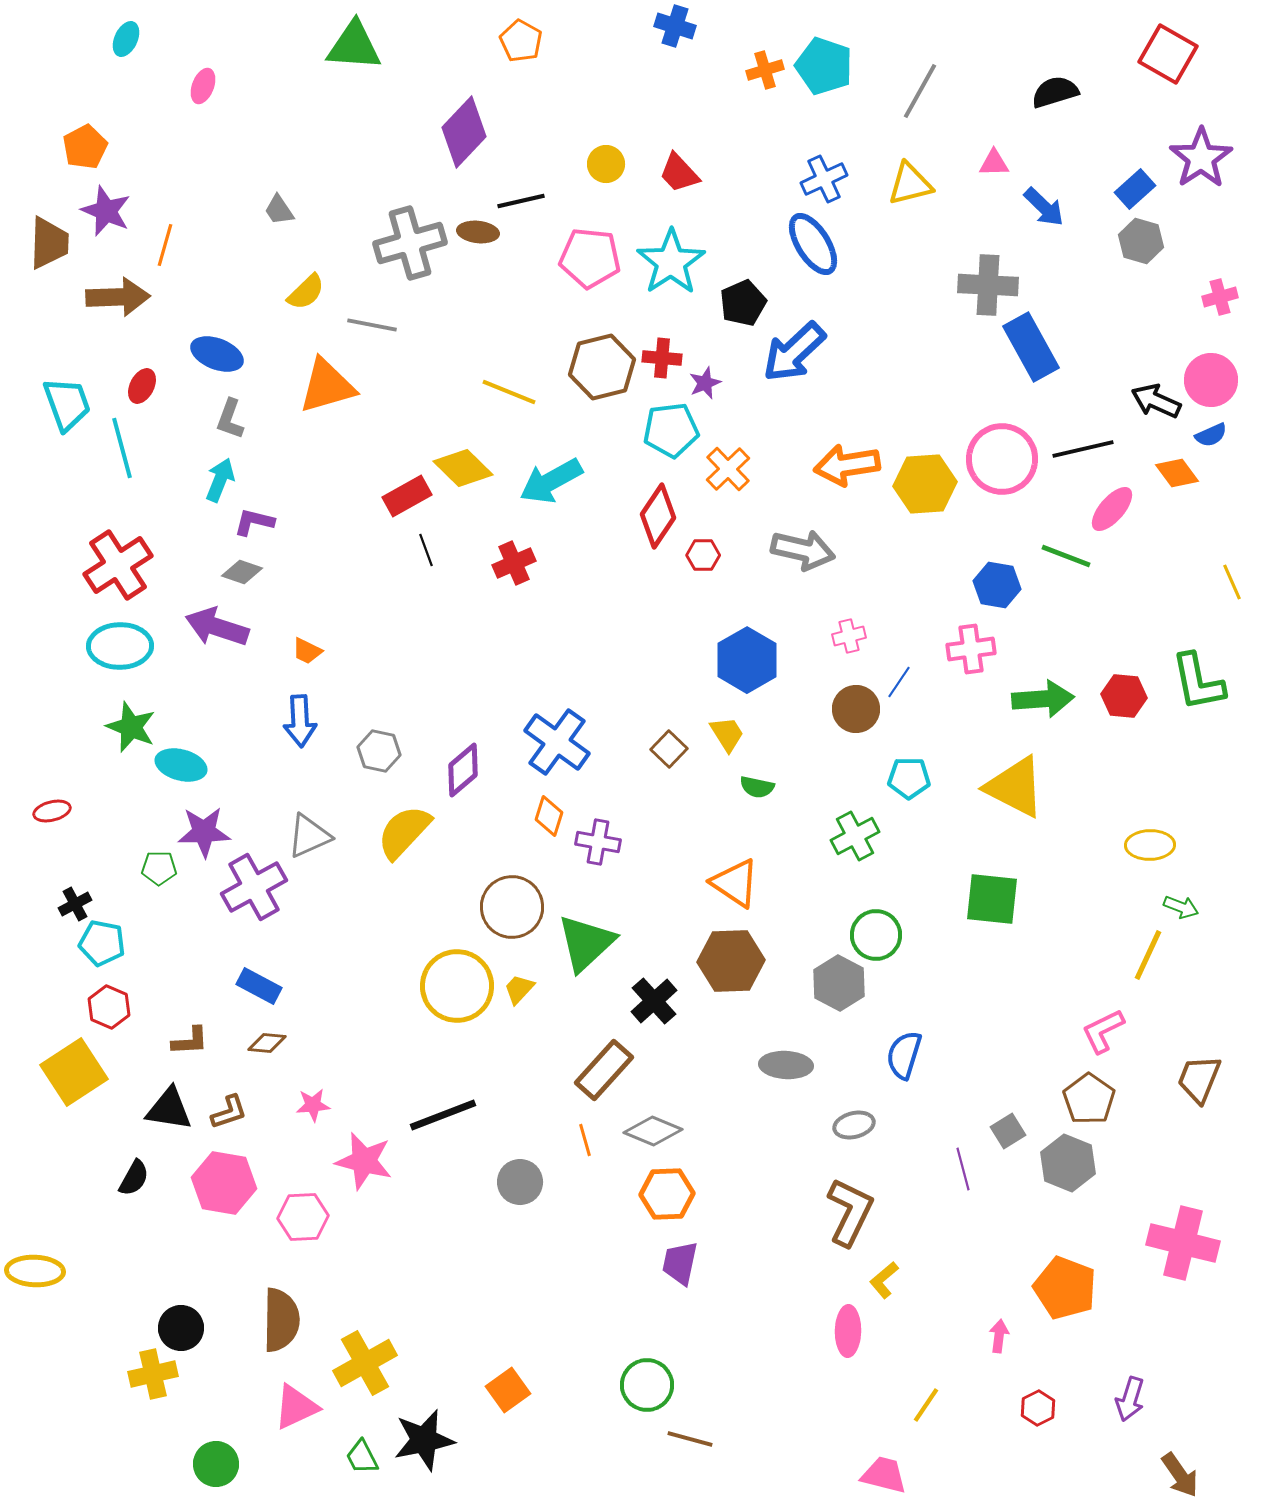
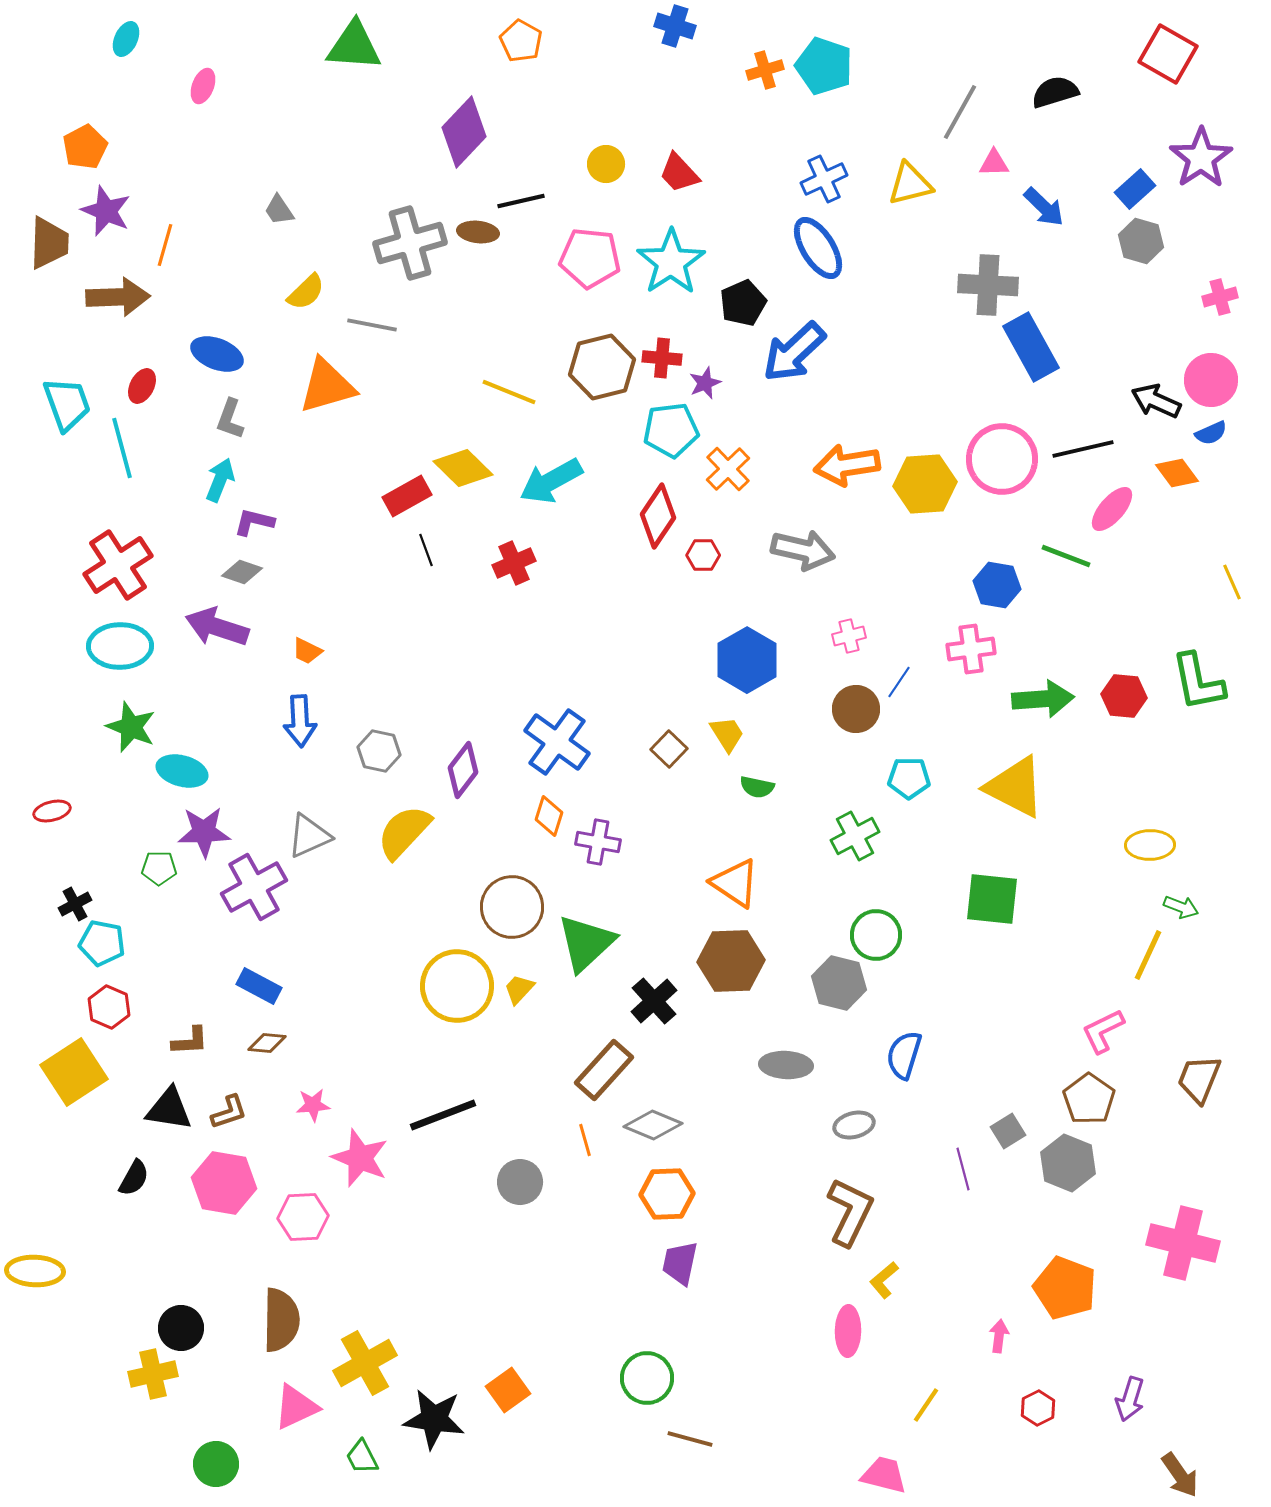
gray line at (920, 91): moved 40 px right, 21 px down
blue ellipse at (813, 244): moved 5 px right, 4 px down
blue semicircle at (1211, 435): moved 2 px up
cyan ellipse at (181, 765): moved 1 px right, 6 px down
purple diamond at (463, 770): rotated 12 degrees counterclockwise
gray hexagon at (839, 983): rotated 14 degrees counterclockwise
gray diamond at (653, 1131): moved 6 px up
pink star at (364, 1161): moved 4 px left, 3 px up; rotated 8 degrees clockwise
green circle at (647, 1385): moved 7 px up
black star at (424, 1440): moved 10 px right, 21 px up; rotated 20 degrees clockwise
